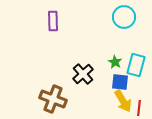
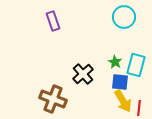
purple rectangle: rotated 18 degrees counterclockwise
